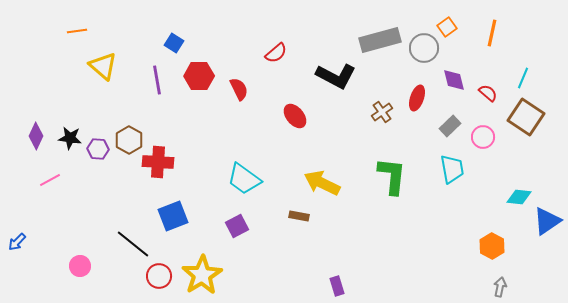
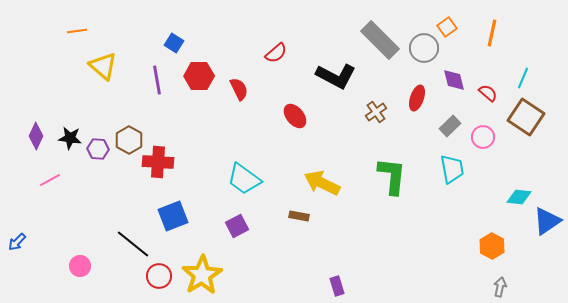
gray rectangle at (380, 40): rotated 60 degrees clockwise
brown cross at (382, 112): moved 6 px left
